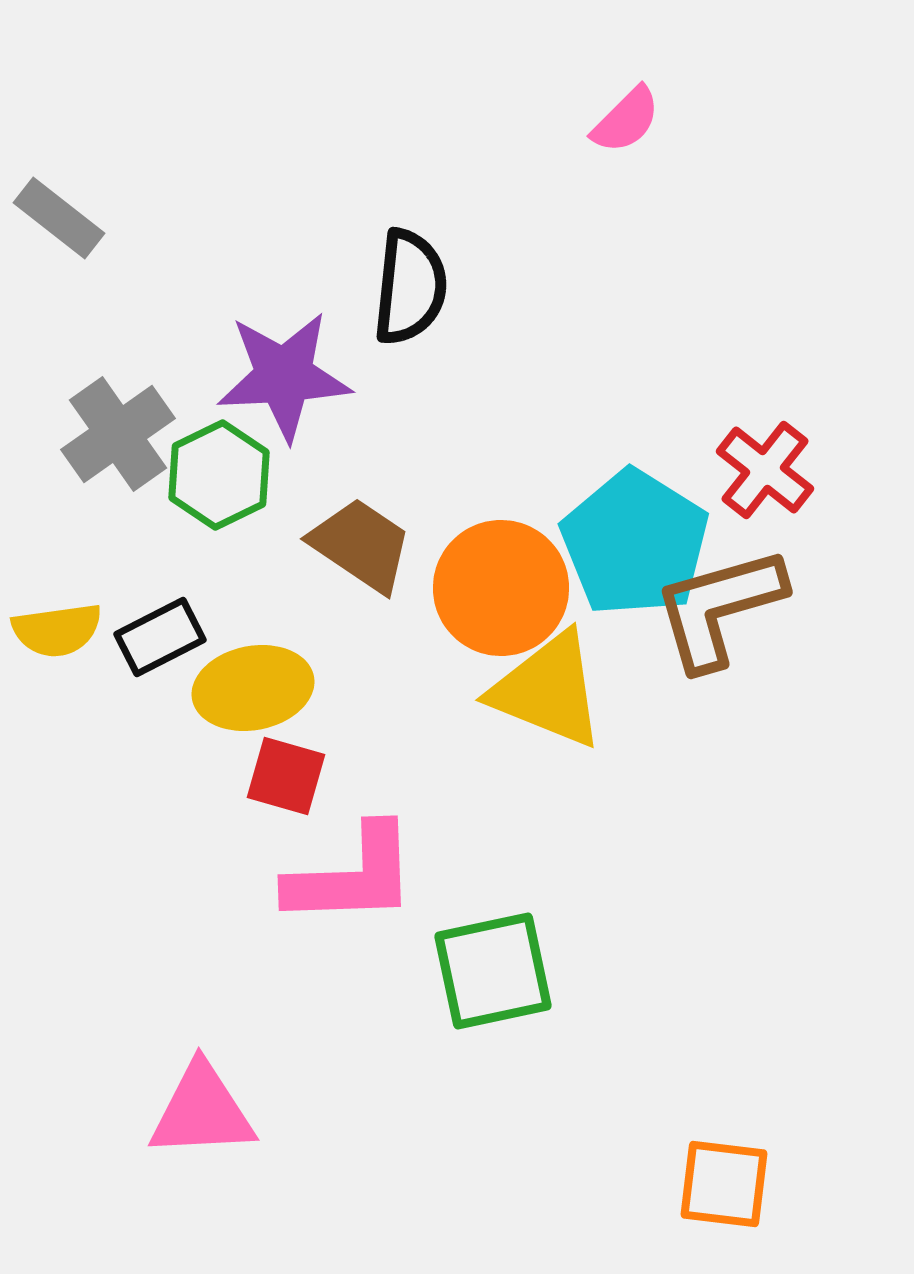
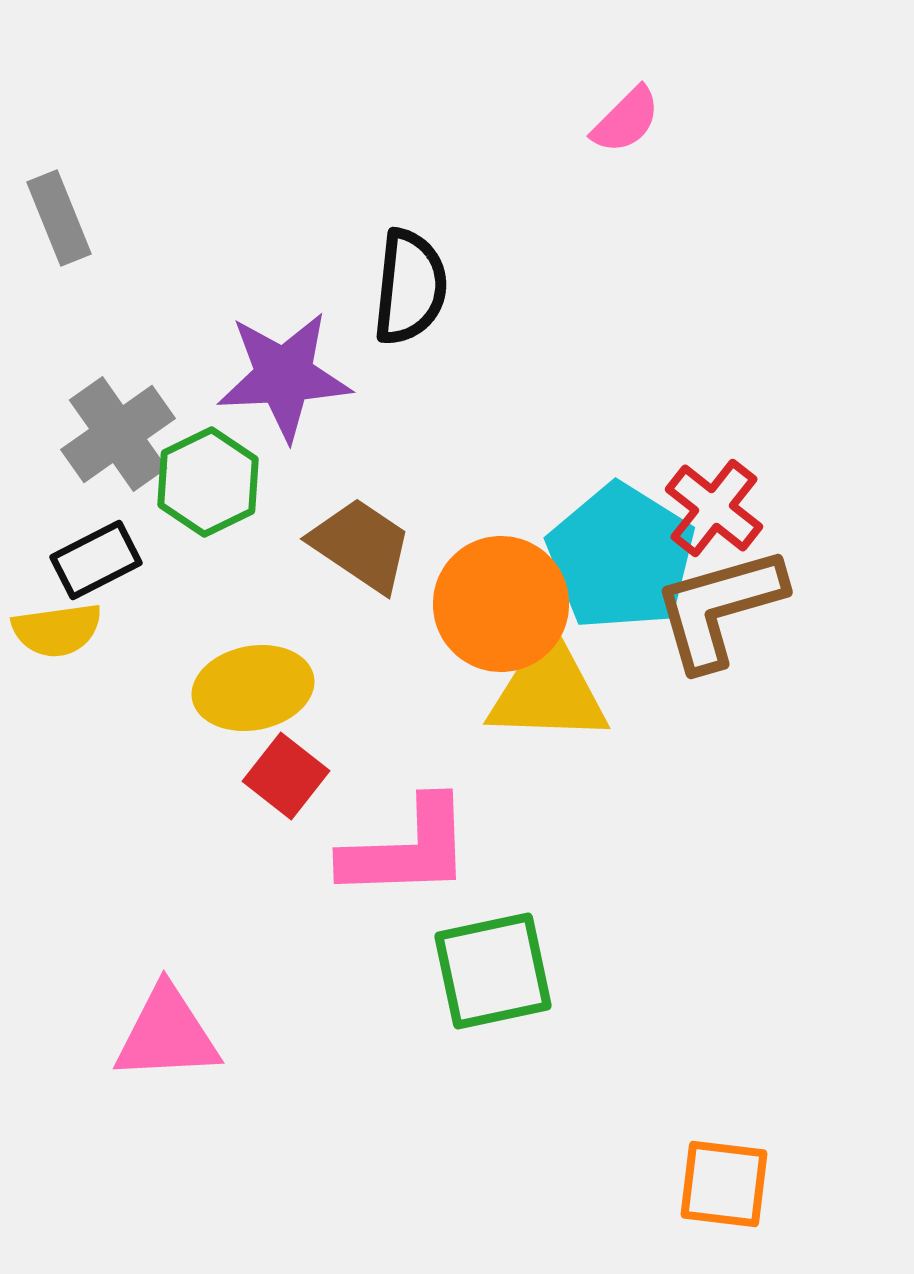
gray rectangle: rotated 30 degrees clockwise
red cross: moved 51 px left, 38 px down
green hexagon: moved 11 px left, 7 px down
cyan pentagon: moved 14 px left, 14 px down
orange circle: moved 16 px down
black rectangle: moved 64 px left, 77 px up
yellow triangle: rotated 20 degrees counterclockwise
red square: rotated 22 degrees clockwise
pink L-shape: moved 55 px right, 27 px up
pink triangle: moved 35 px left, 77 px up
